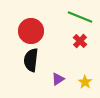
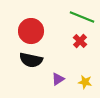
green line: moved 2 px right
black semicircle: rotated 85 degrees counterclockwise
yellow star: rotated 24 degrees counterclockwise
